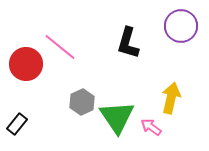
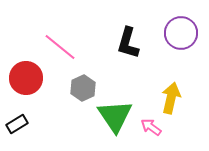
purple circle: moved 7 px down
red circle: moved 14 px down
gray hexagon: moved 1 px right, 14 px up
green triangle: moved 2 px left, 1 px up
black rectangle: rotated 20 degrees clockwise
